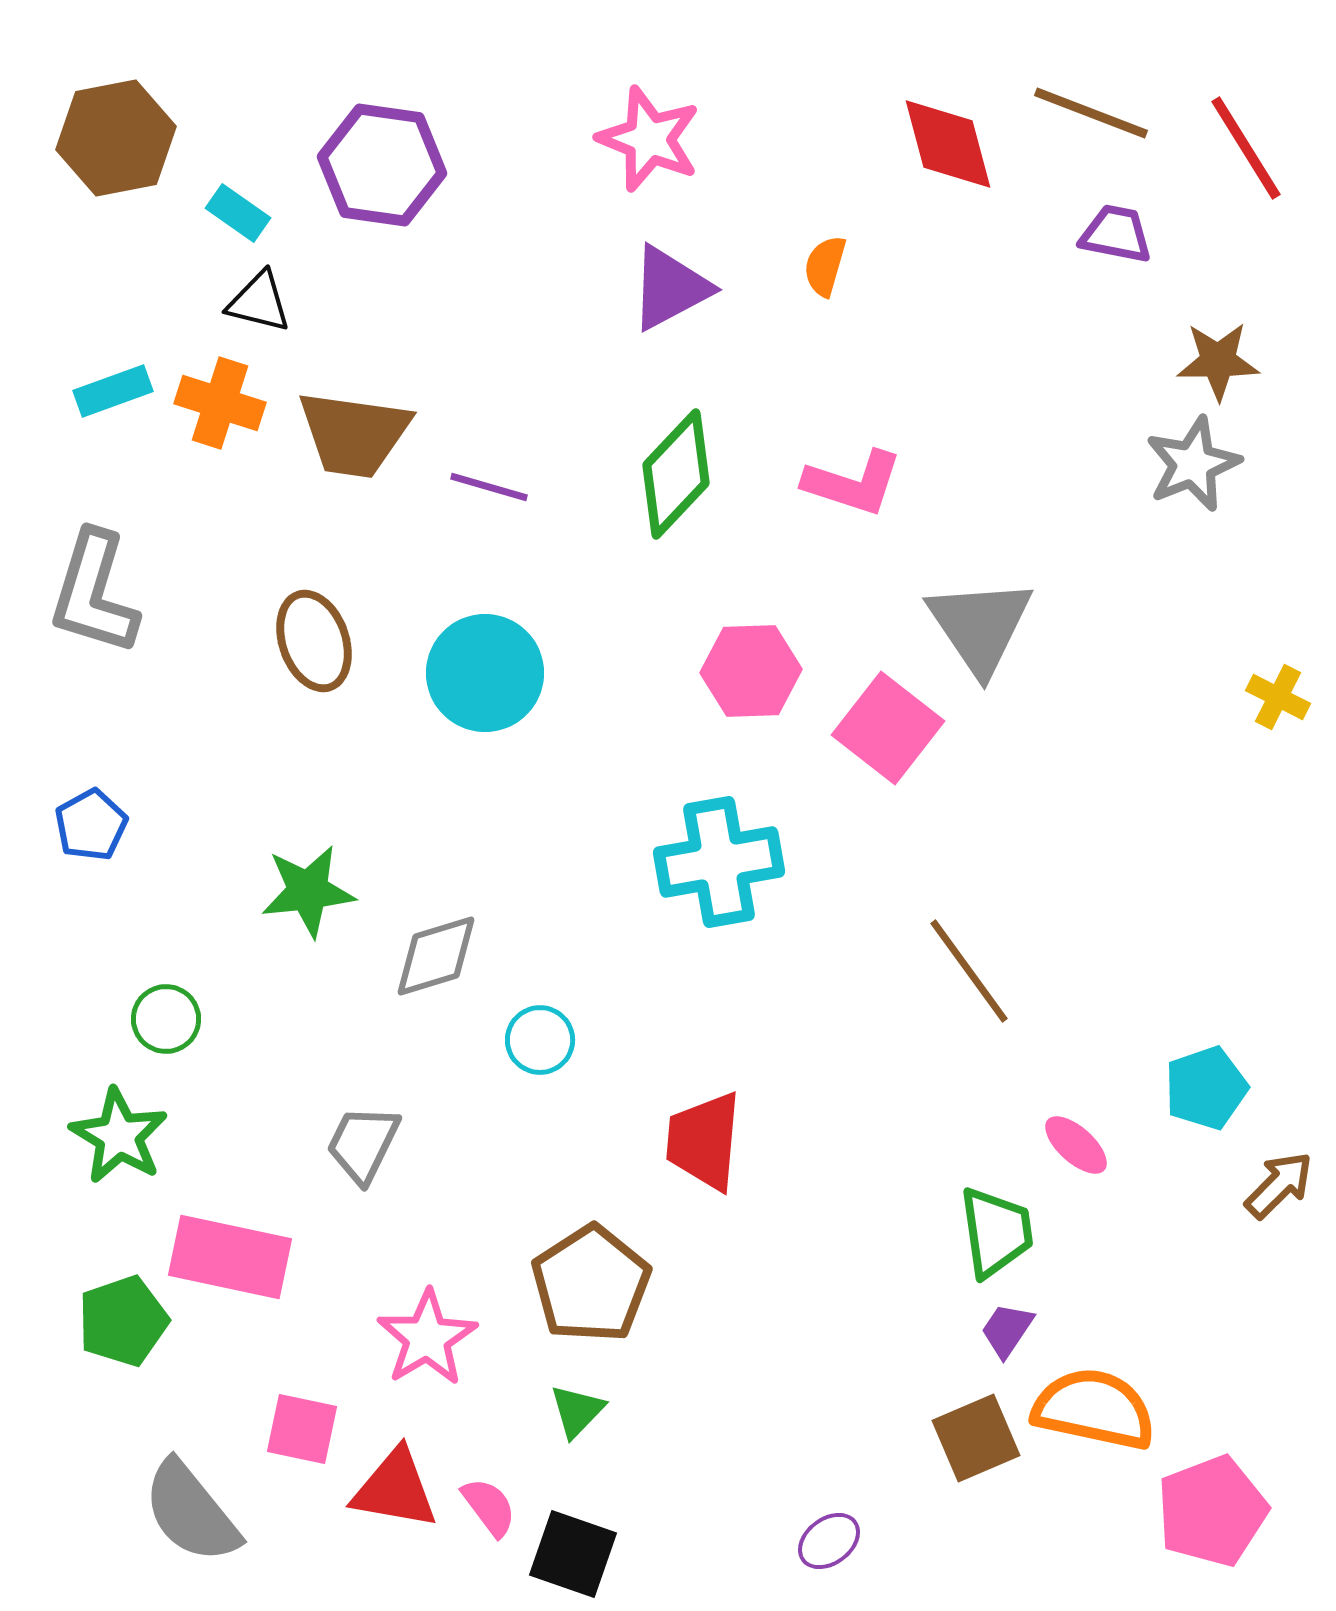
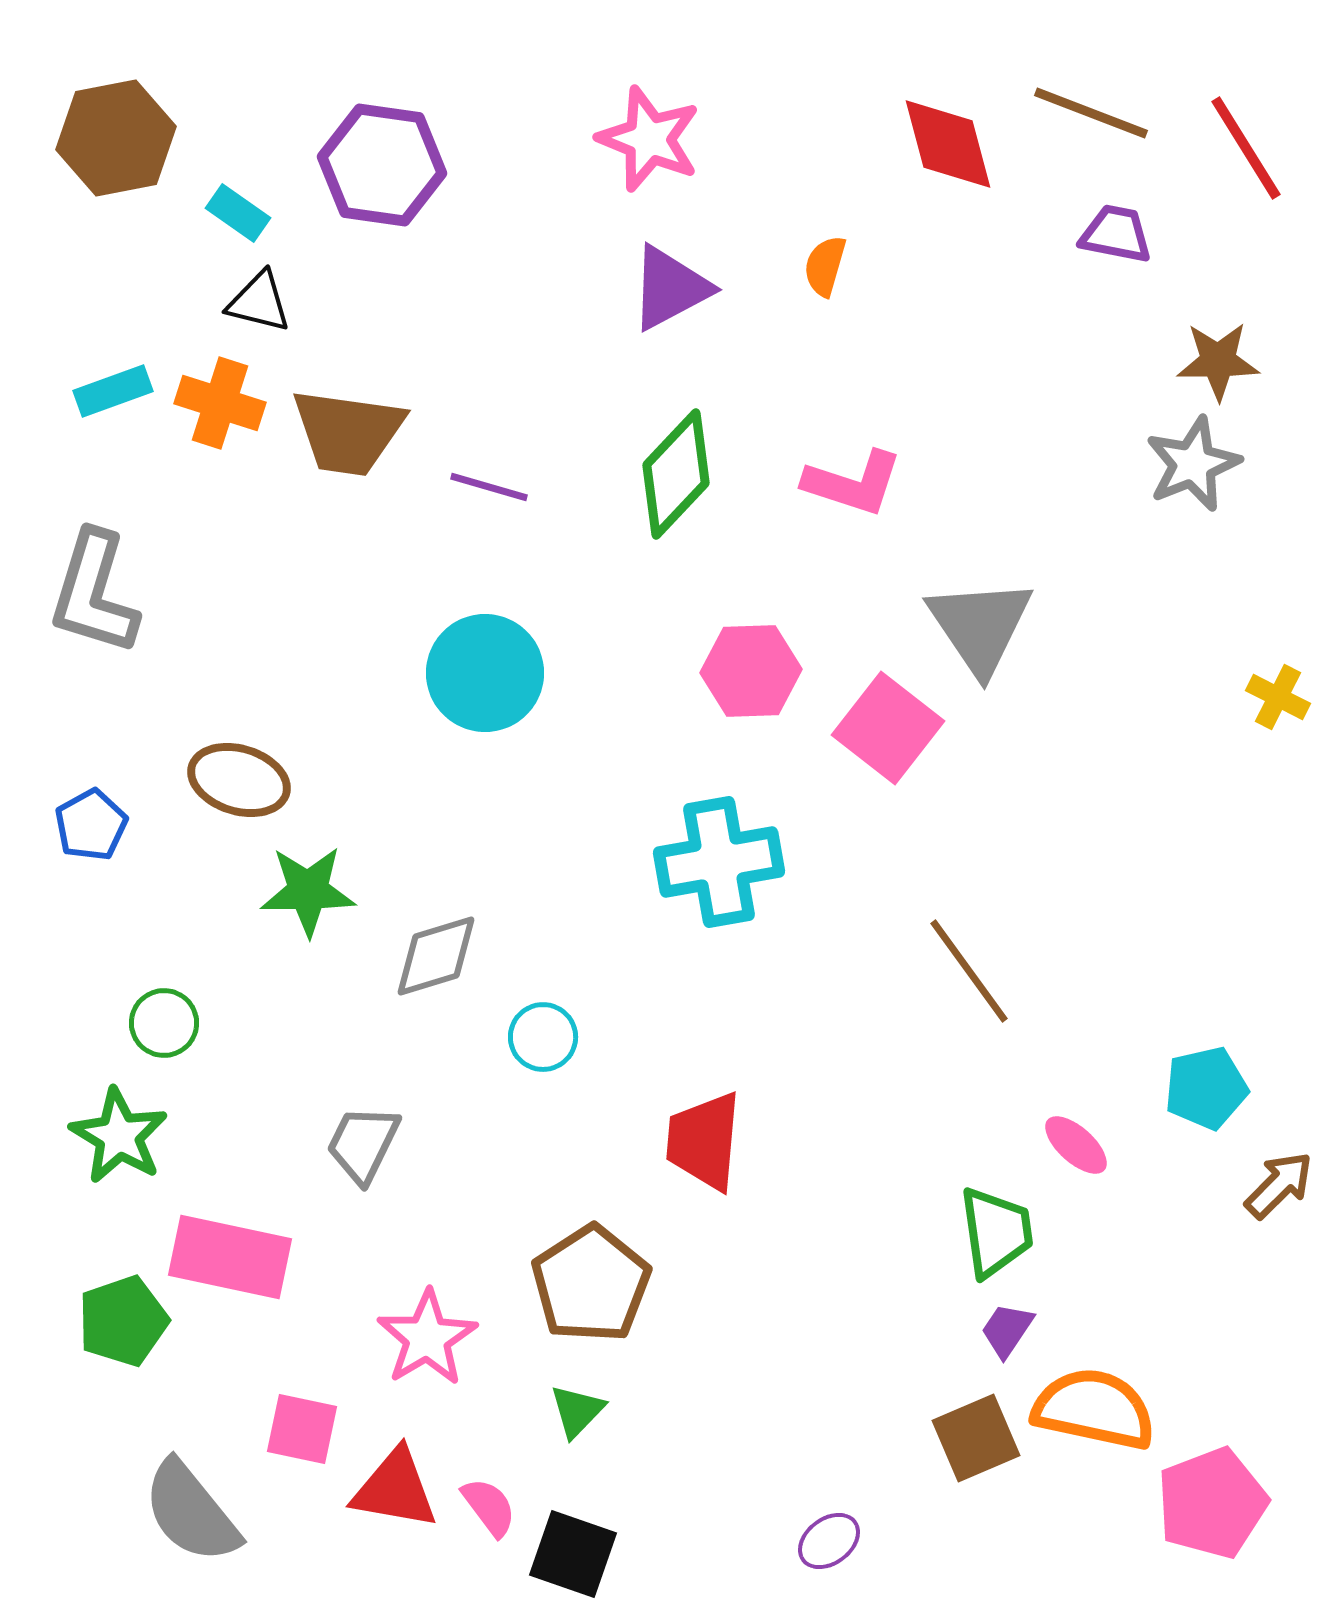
brown trapezoid at (354, 434): moved 6 px left, 2 px up
brown ellipse at (314, 641): moved 75 px left, 139 px down; rotated 54 degrees counterclockwise
green star at (308, 891): rotated 6 degrees clockwise
green circle at (166, 1019): moved 2 px left, 4 px down
cyan circle at (540, 1040): moved 3 px right, 3 px up
cyan pentagon at (1206, 1088): rotated 6 degrees clockwise
pink pentagon at (1212, 1511): moved 8 px up
